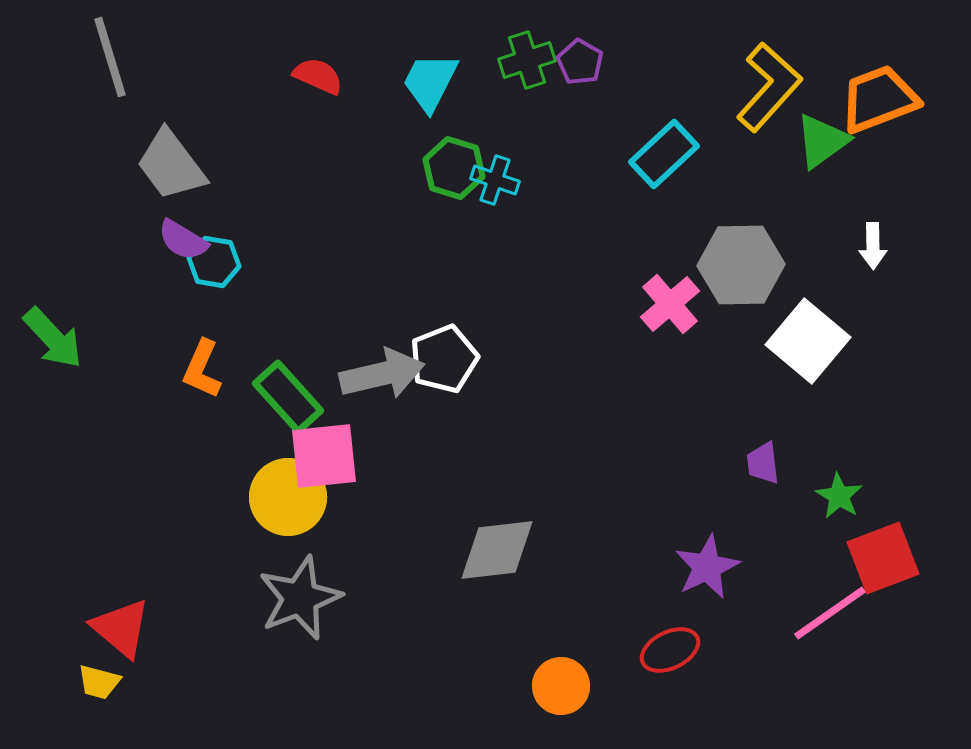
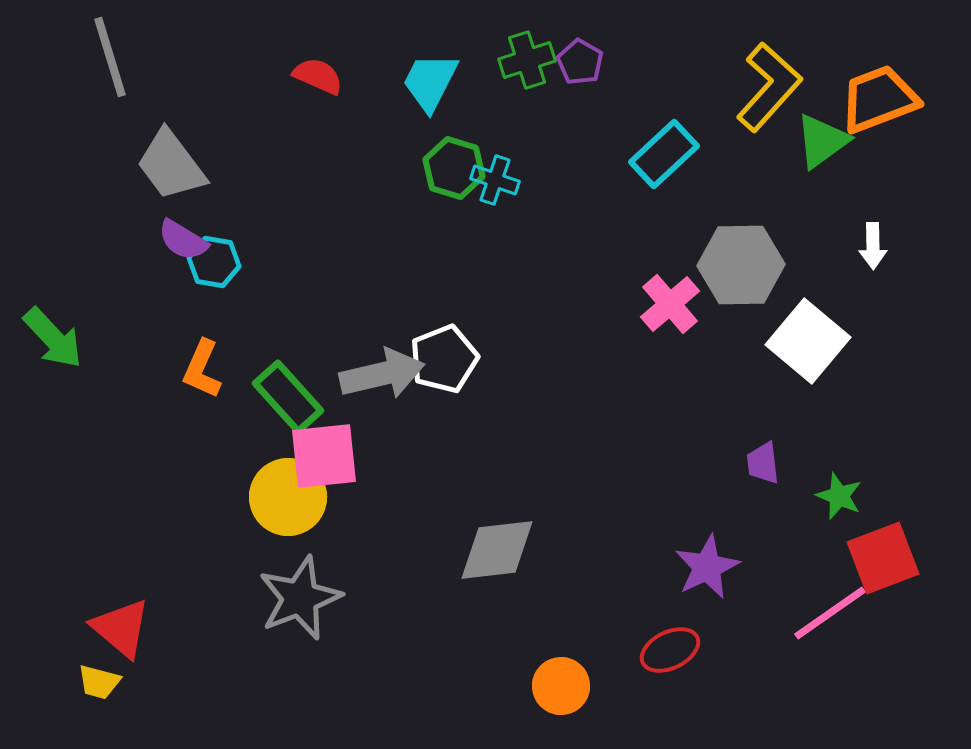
green star: rotated 9 degrees counterclockwise
